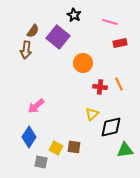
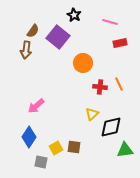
yellow square: rotated 32 degrees clockwise
